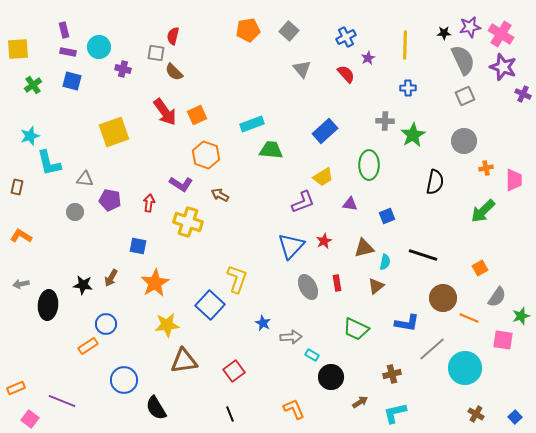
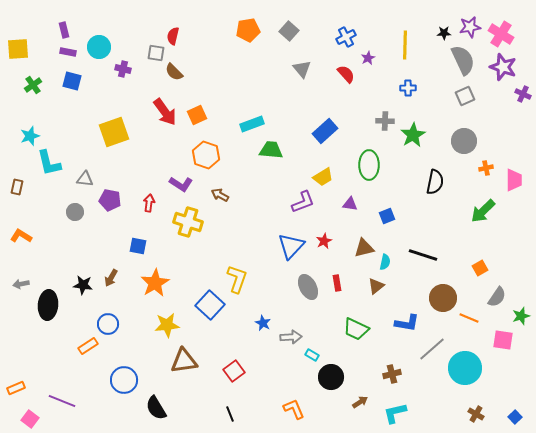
blue circle at (106, 324): moved 2 px right
